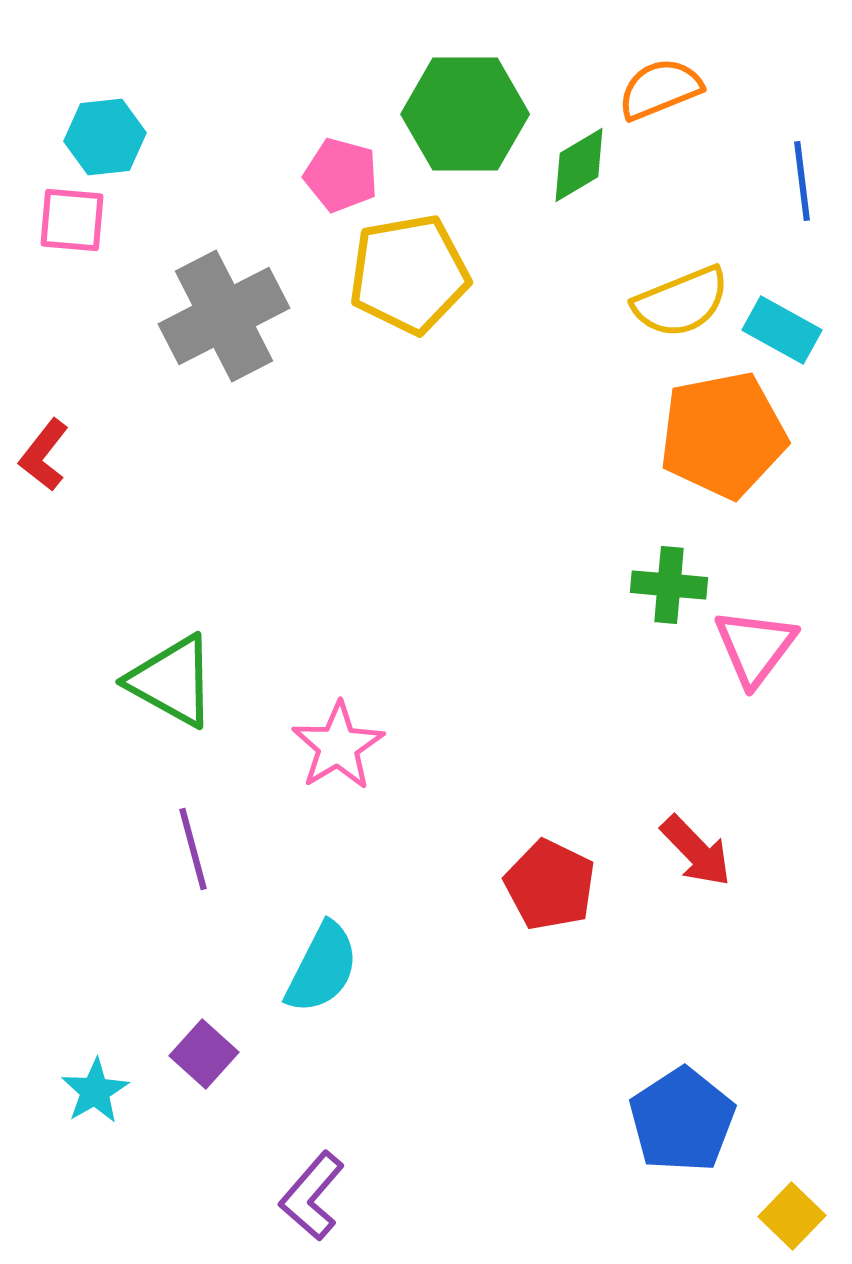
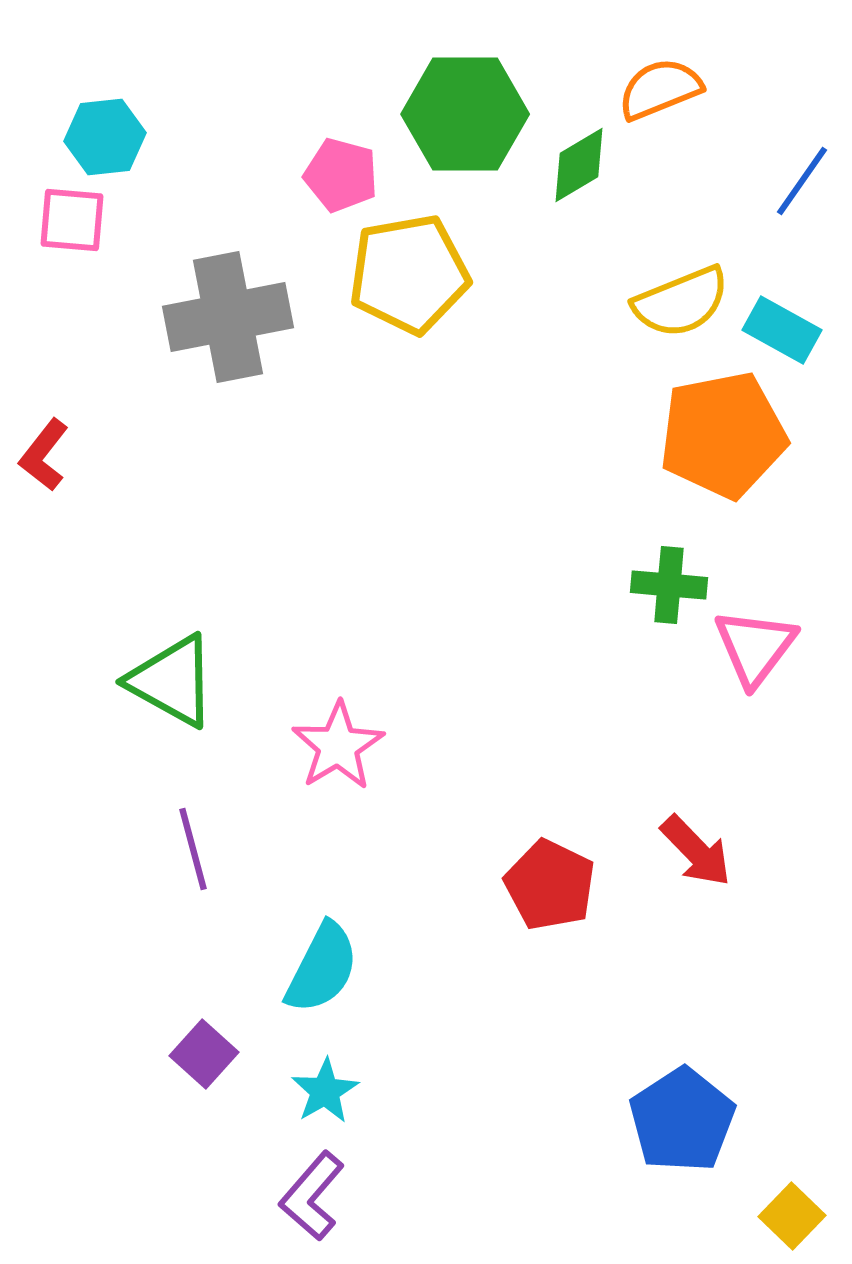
blue line: rotated 42 degrees clockwise
gray cross: moved 4 px right, 1 px down; rotated 16 degrees clockwise
cyan star: moved 230 px right
